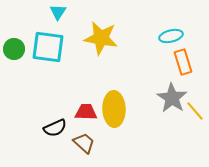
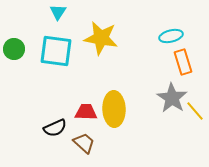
cyan square: moved 8 px right, 4 px down
